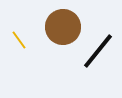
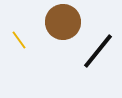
brown circle: moved 5 px up
